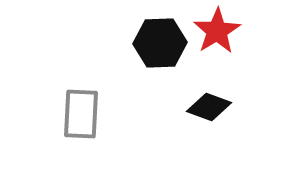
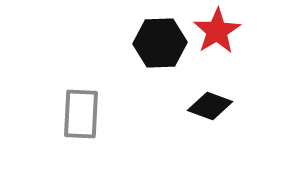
black diamond: moved 1 px right, 1 px up
